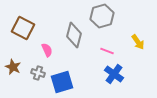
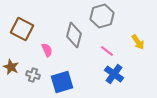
brown square: moved 1 px left, 1 px down
pink line: rotated 16 degrees clockwise
brown star: moved 2 px left
gray cross: moved 5 px left, 2 px down
